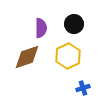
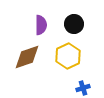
purple semicircle: moved 3 px up
